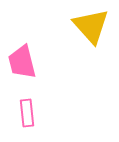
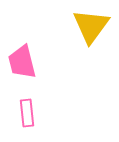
yellow triangle: rotated 18 degrees clockwise
